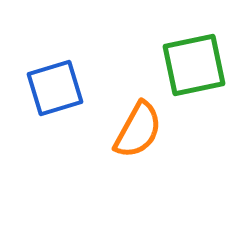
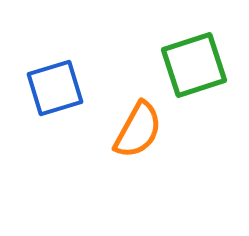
green square: rotated 6 degrees counterclockwise
